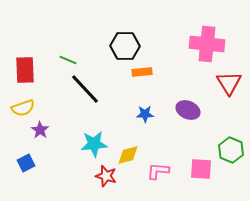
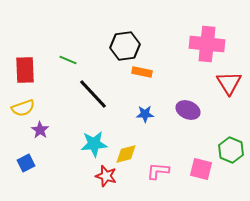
black hexagon: rotated 8 degrees counterclockwise
orange rectangle: rotated 18 degrees clockwise
black line: moved 8 px right, 5 px down
yellow diamond: moved 2 px left, 1 px up
pink square: rotated 10 degrees clockwise
